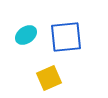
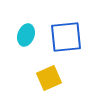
cyan ellipse: rotated 35 degrees counterclockwise
